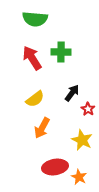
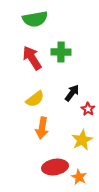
green semicircle: rotated 15 degrees counterclockwise
orange arrow: rotated 20 degrees counterclockwise
yellow star: rotated 20 degrees clockwise
